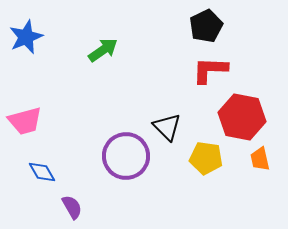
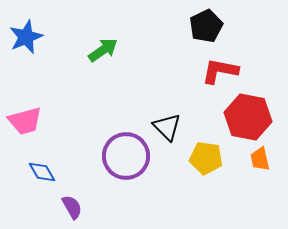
red L-shape: moved 10 px right, 1 px down; rotated 9 degrees clockwise
red hexagon: moved 6 px right
